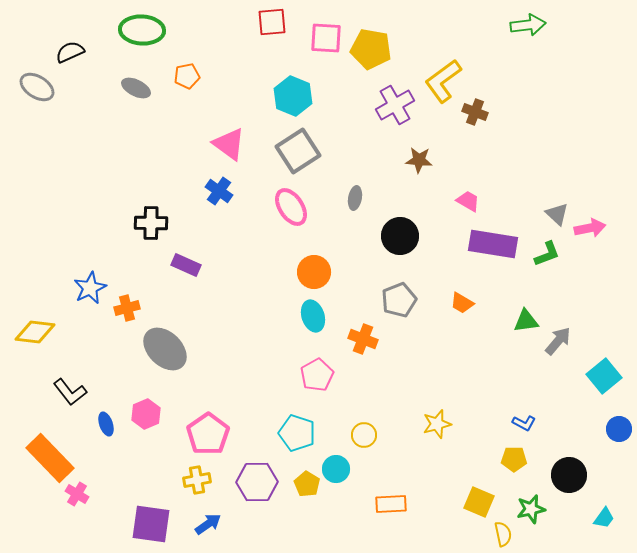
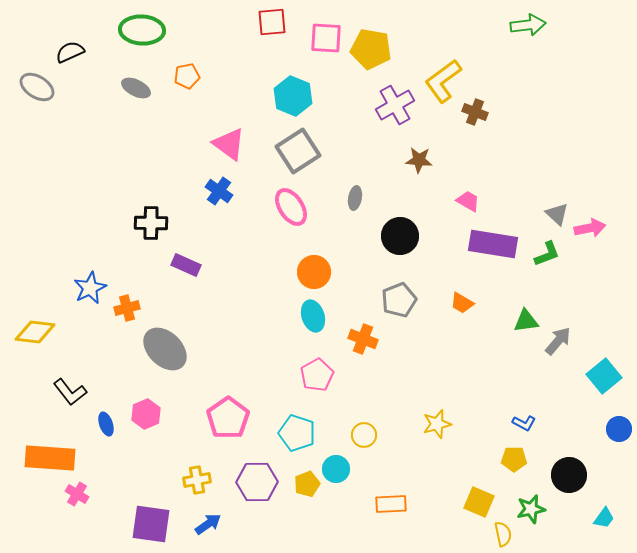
pink pentagon at (208, 434): moved 20 px right, 16 px up
orange rectangle at (50, 458): rotated 42 degrees counterclockwise
yellow pentagon at (307, 484): rotated 20 degrees clockwise
